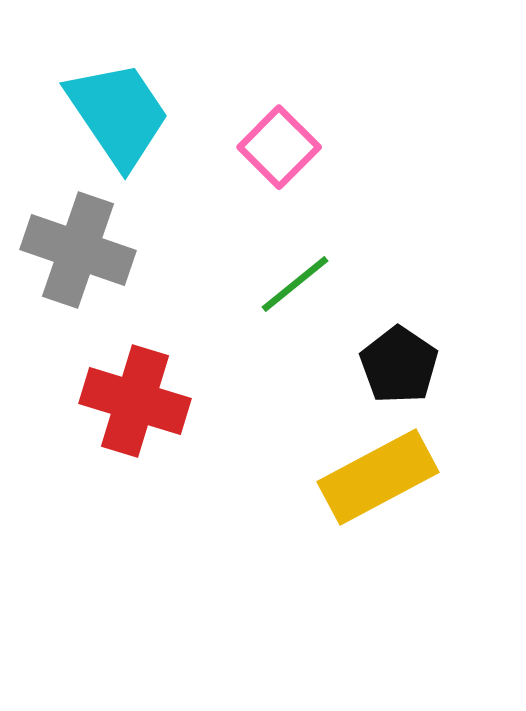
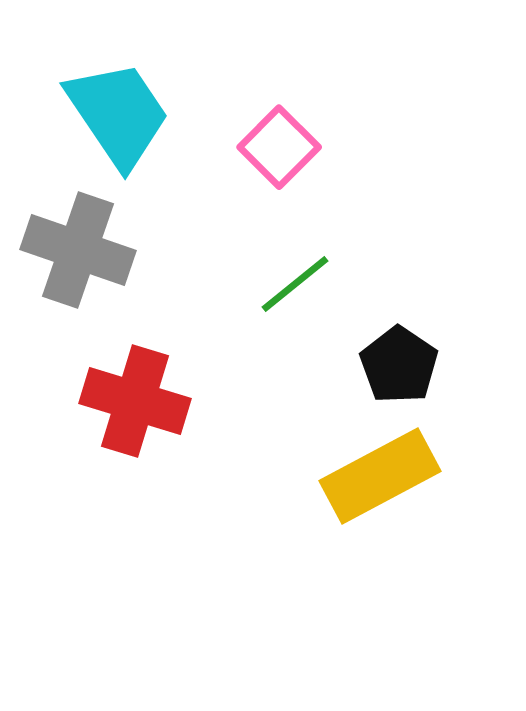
yellow rectangle: moved 2 px right, 1 px up
